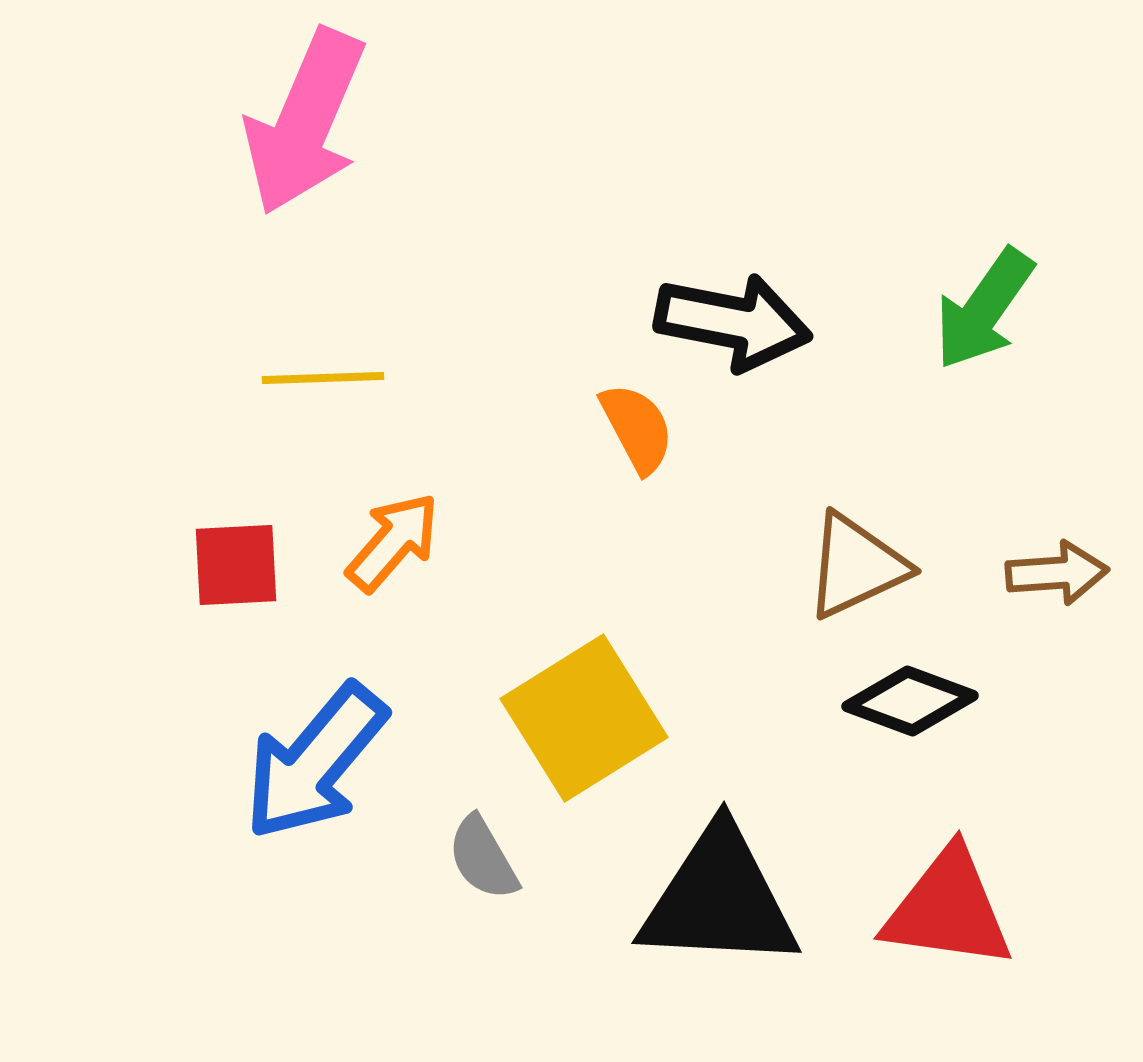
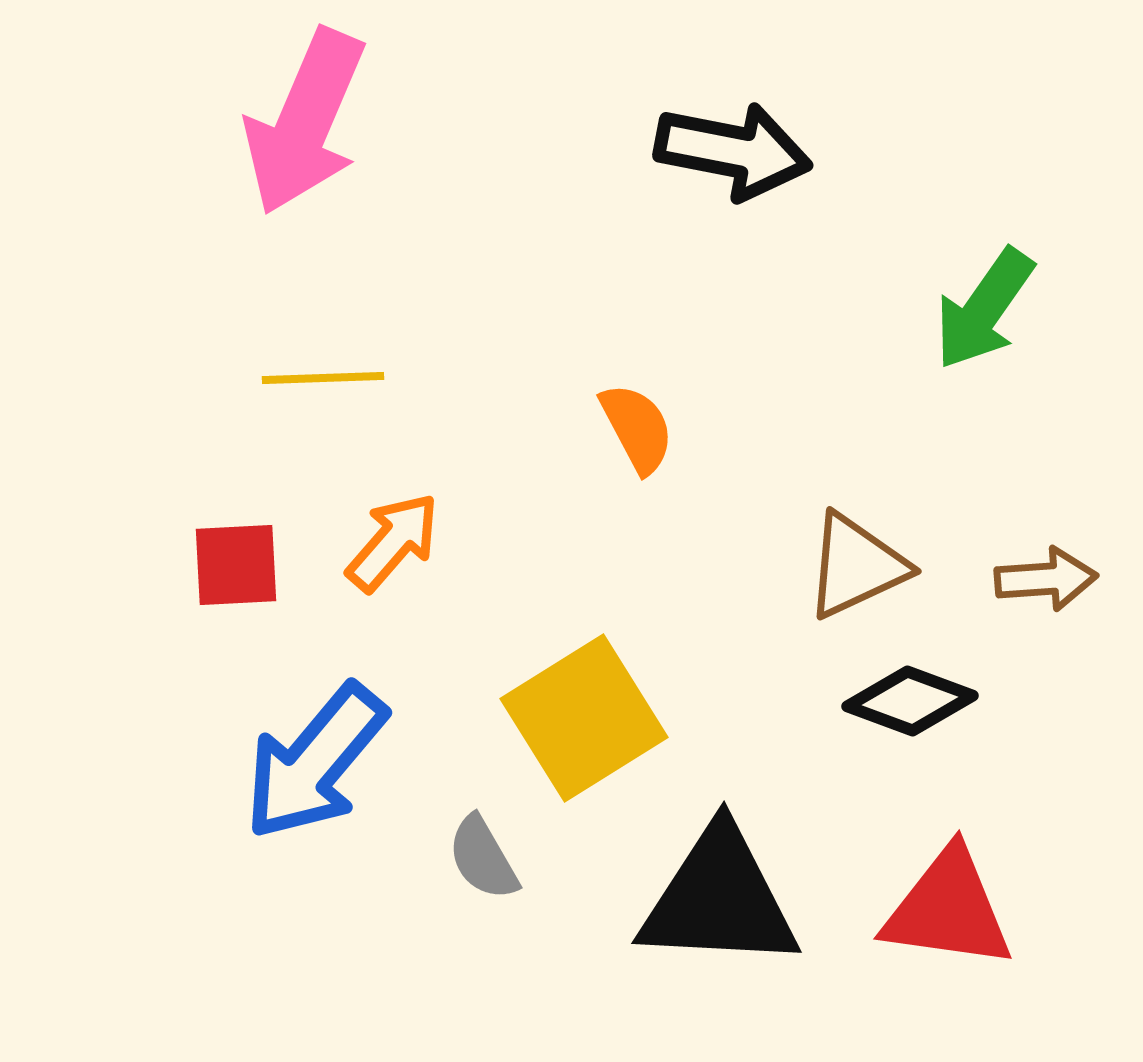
black arrow: moved 171 px up
brown arrow: moved 11 px left, 6 px down
